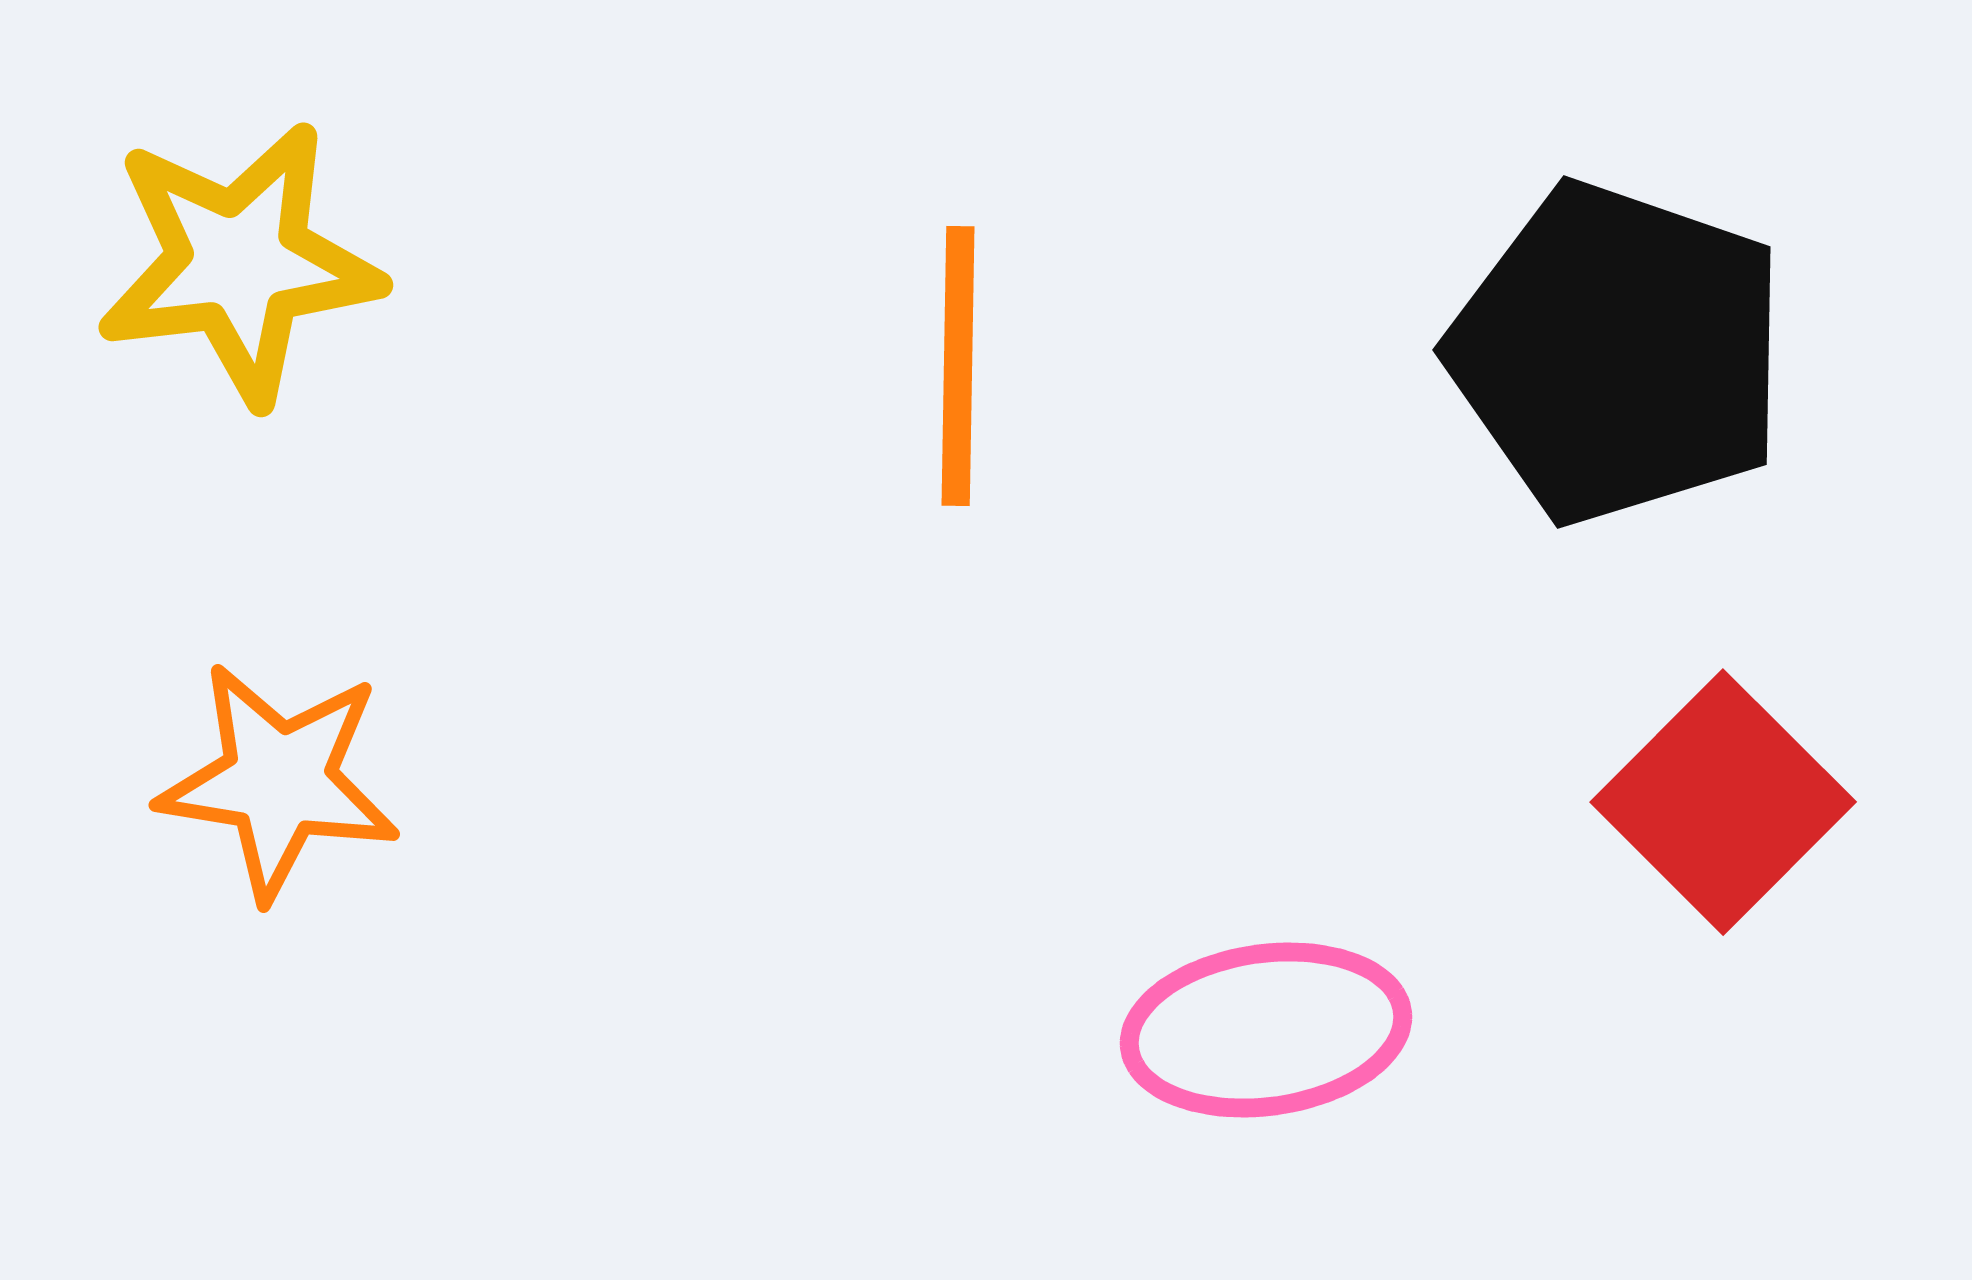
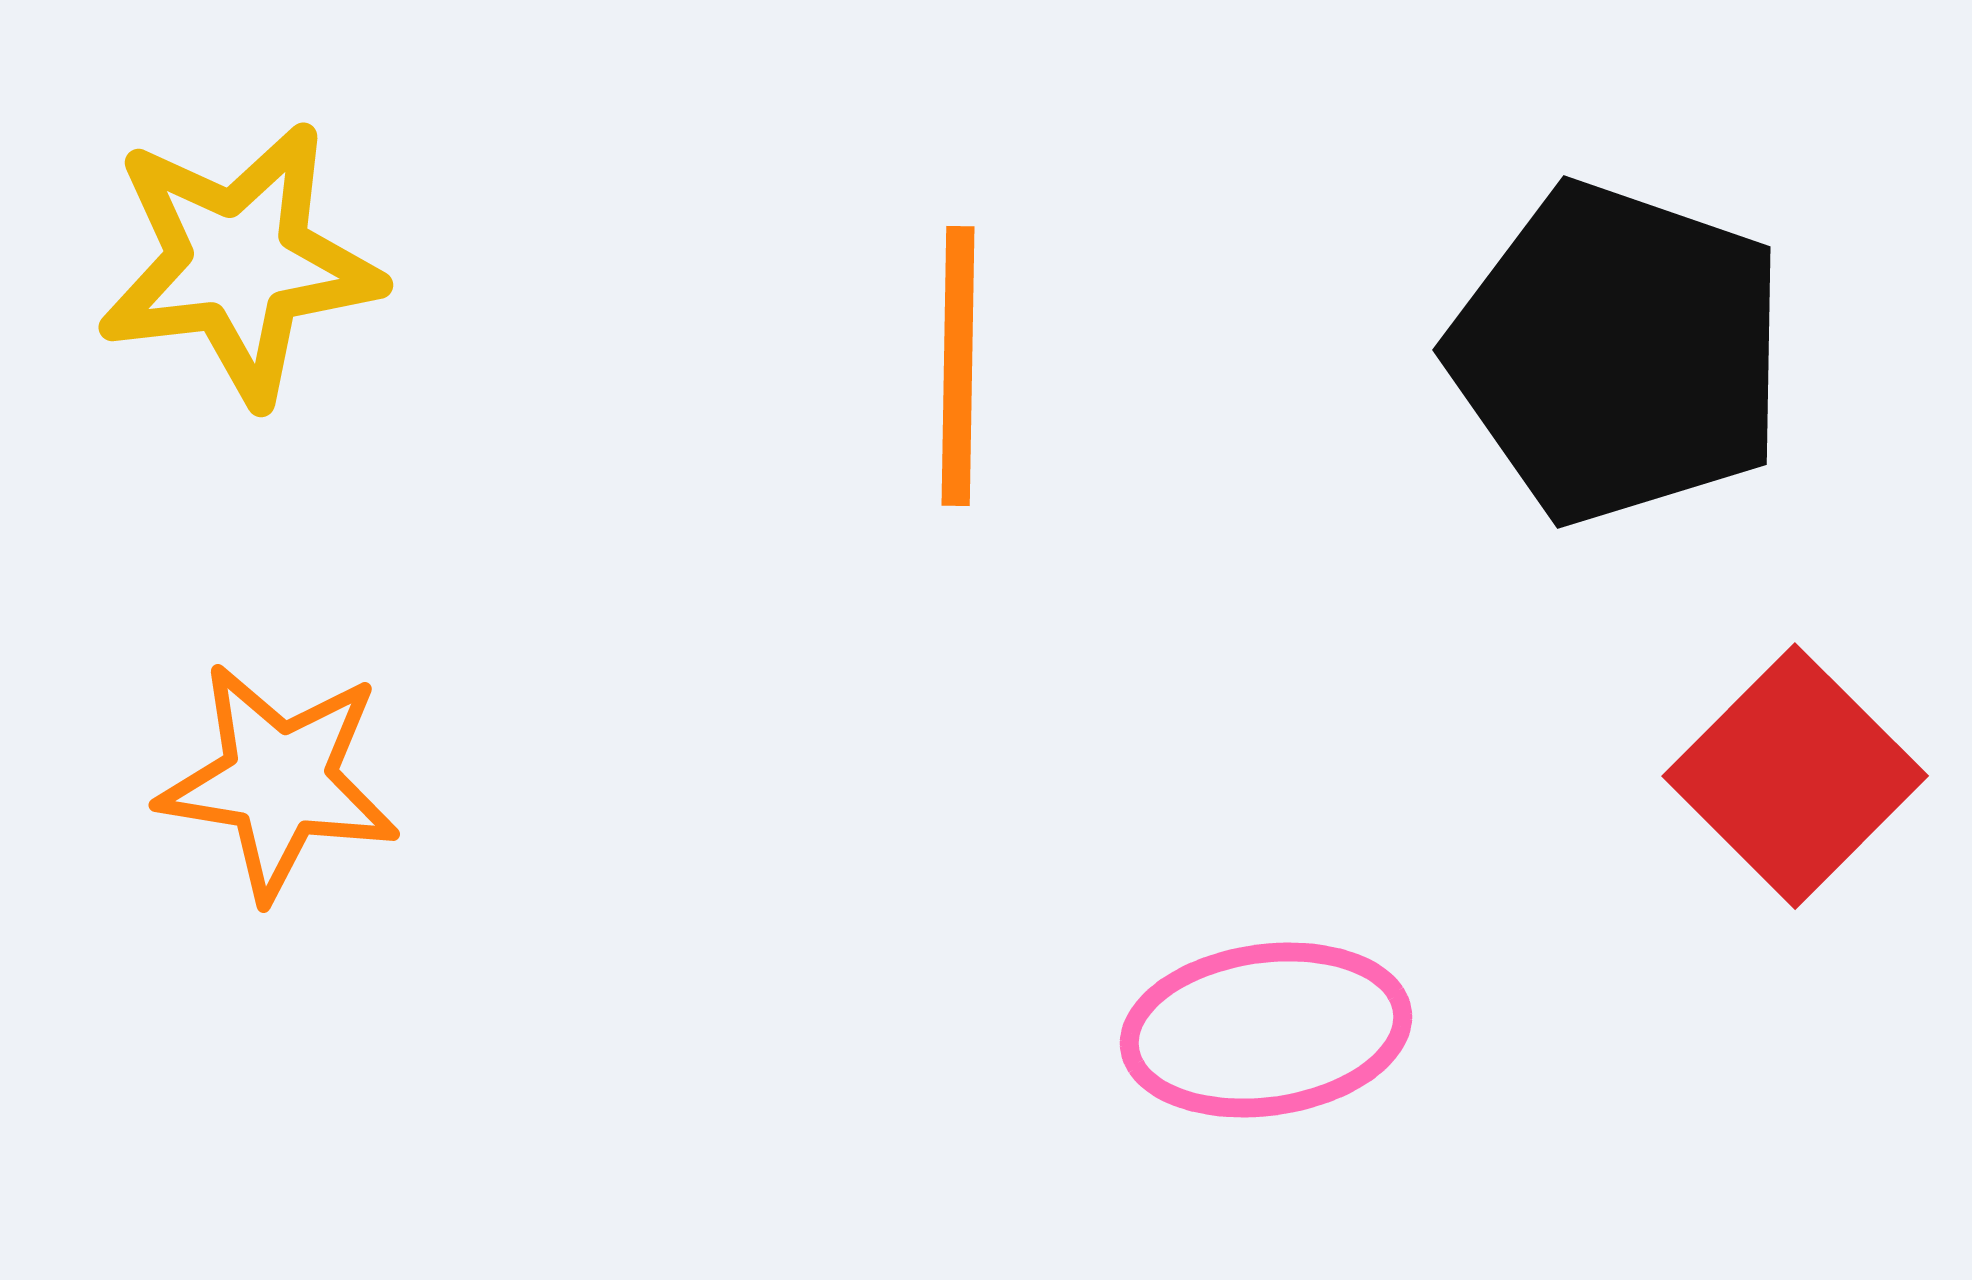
red square: moved 72 px right, 26 px up
